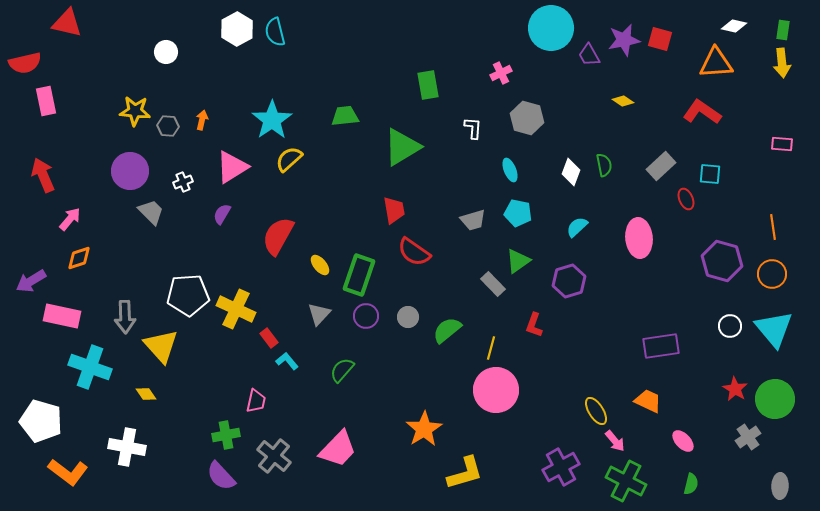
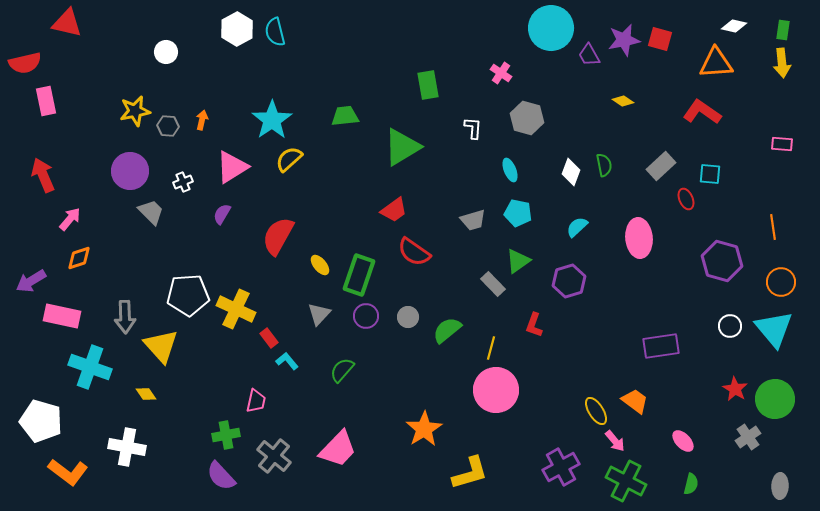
pink cross at (501, 73): rotated 30 degrees counterclockwise
yellow star at (135, 111): rotated 16 degrees counterclockwise
red trapezoid at (394, 210): rotated 64 degrees clockwise
orange circle at (772, 274): moved 9 px right, 8 px down
orange trapezoid at (648, 401): moved 13 px left; rotated 12 degrees clockwise
yellow L-shape at (465, 473): moved 5 px right
